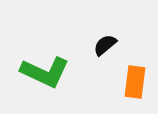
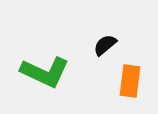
orange rectangle: moved 5 px left, 1 px up
